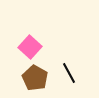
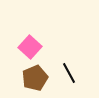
brown pentagon: rotated 20 degrees clockwise
